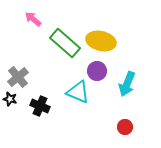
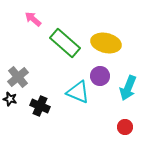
yellow ellipse: moved 5 px right, 2 px down
purple circle: moved 3 px right, 5 px down
cyan arrow: moved 1 px right, 4 px down
